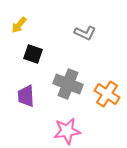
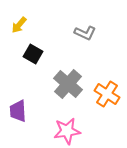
black square: rotated 12 degrees clockwise
gray cross: rotated 20 degrees clockwise
purple trapezoid: moved 8 px left, 15 px down
